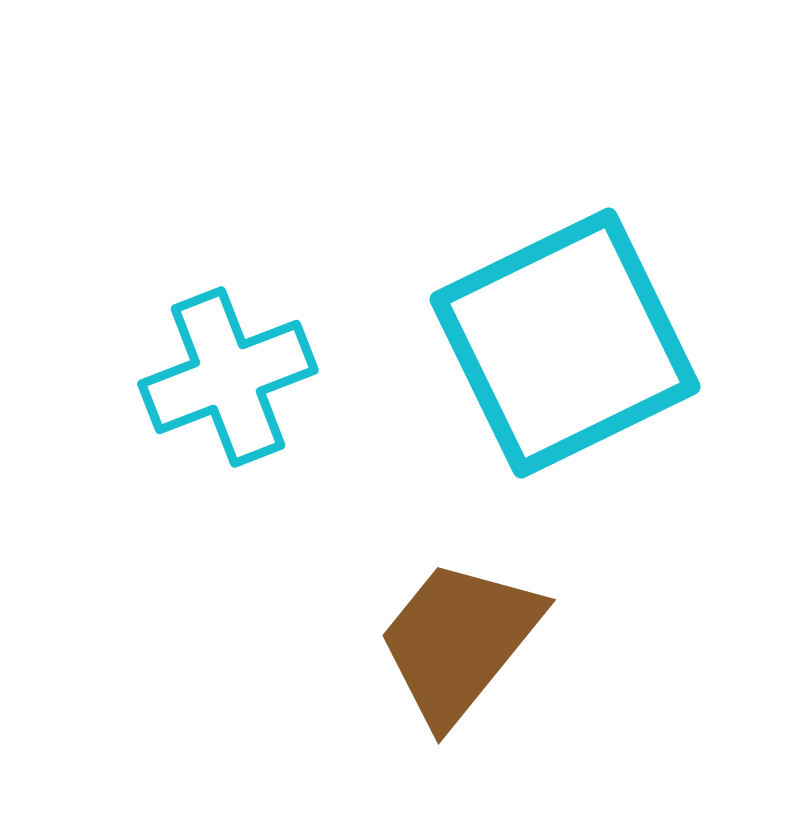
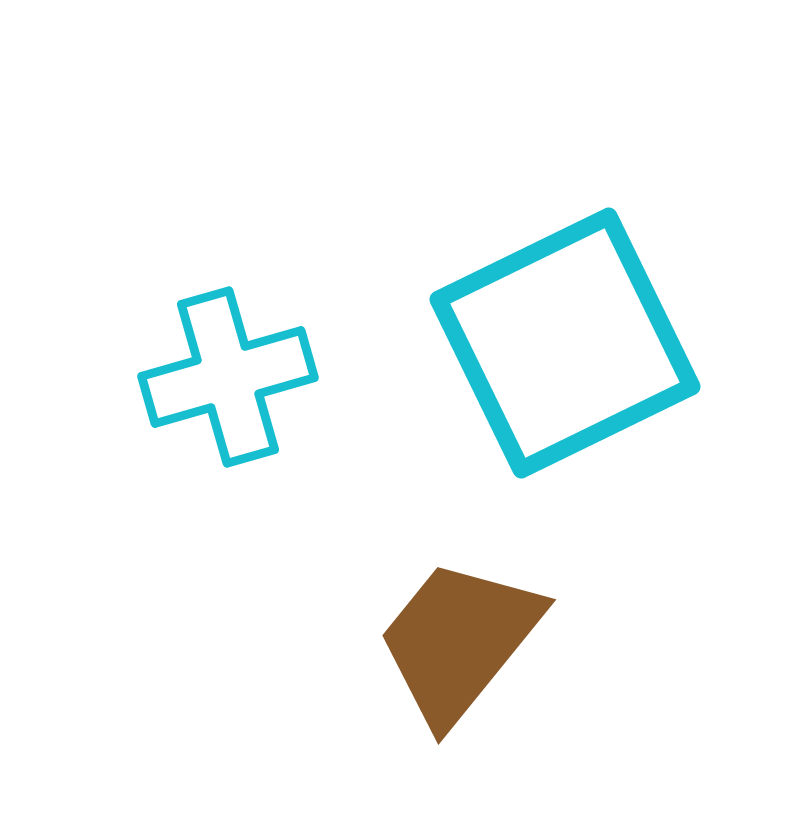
cyan cross: rotated 5 degrees clockwise
